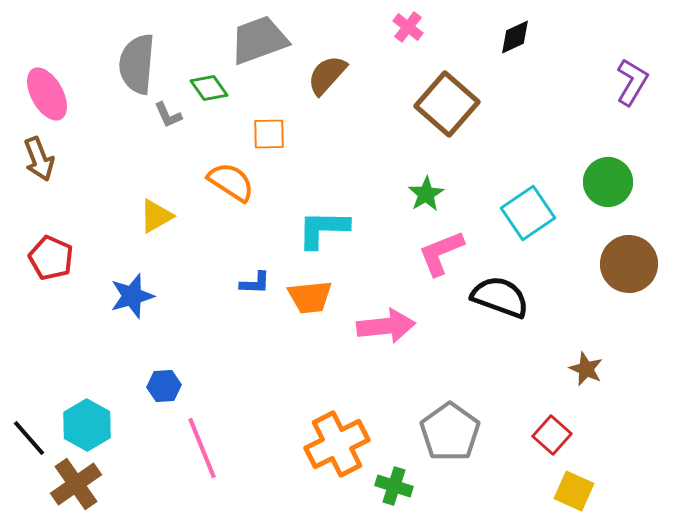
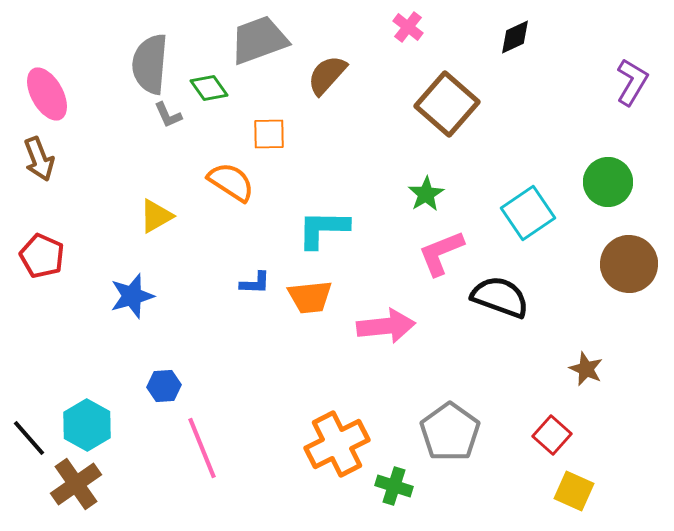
gray semicircle: moved 13 px right
red pentagon: moved 9 px left, 2 px up
